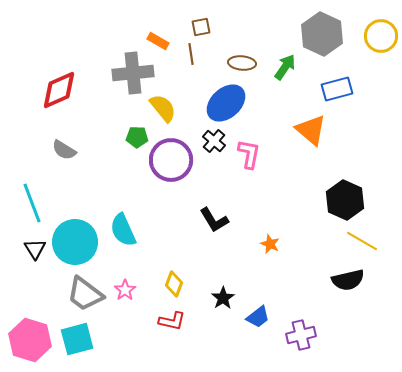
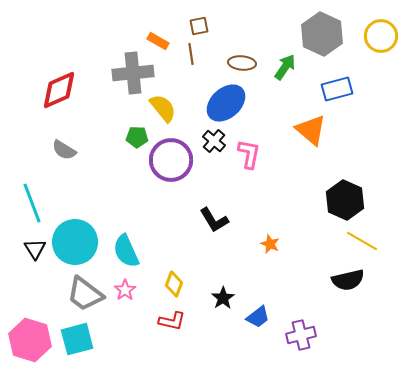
brown square: moved 2 px left, 1 px up
cyan semicircle: moved 3 px right, 21 px down
